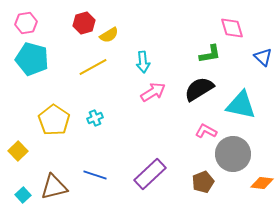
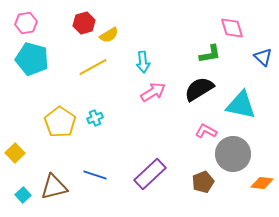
yellow pentagon: moved 6 px right, 2 px down
yellow square: moved 3 px left, 2 px down
